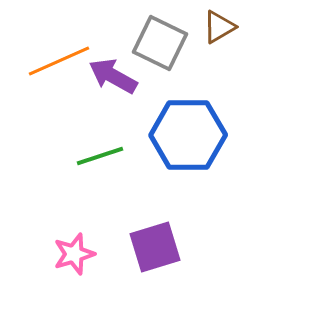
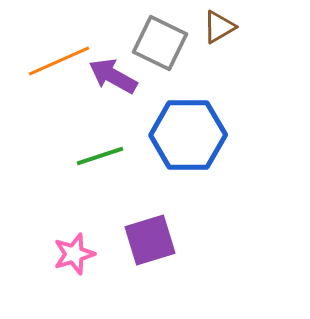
purple square: moved 5 px left, 7 px up
